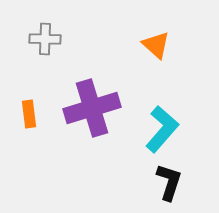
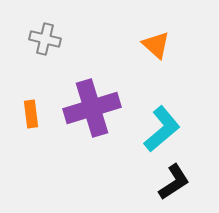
gray cross: rotated 12 degrees clockwise
orange rectangle: moved 2 px right
cyan L-shape: rotated 9 degrees clockwise
black L-shape: moved 5 px right; rotated 39 degrees clockwise
